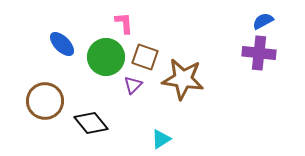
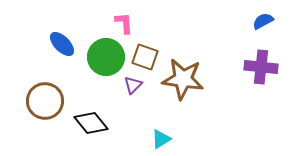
purple cross: moved 2 px right, 14 px down
